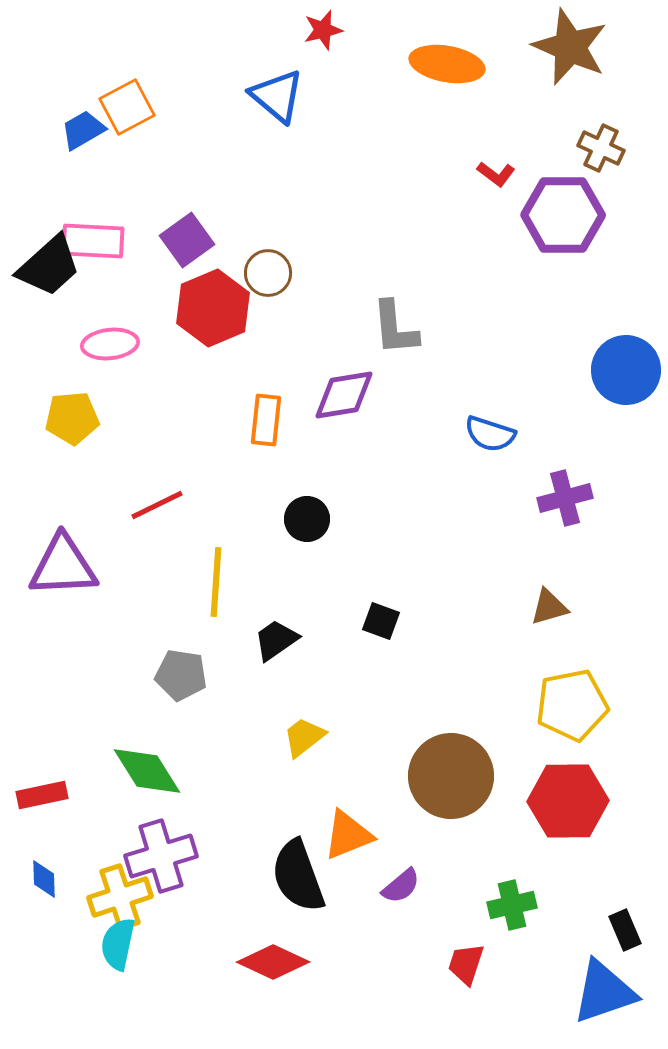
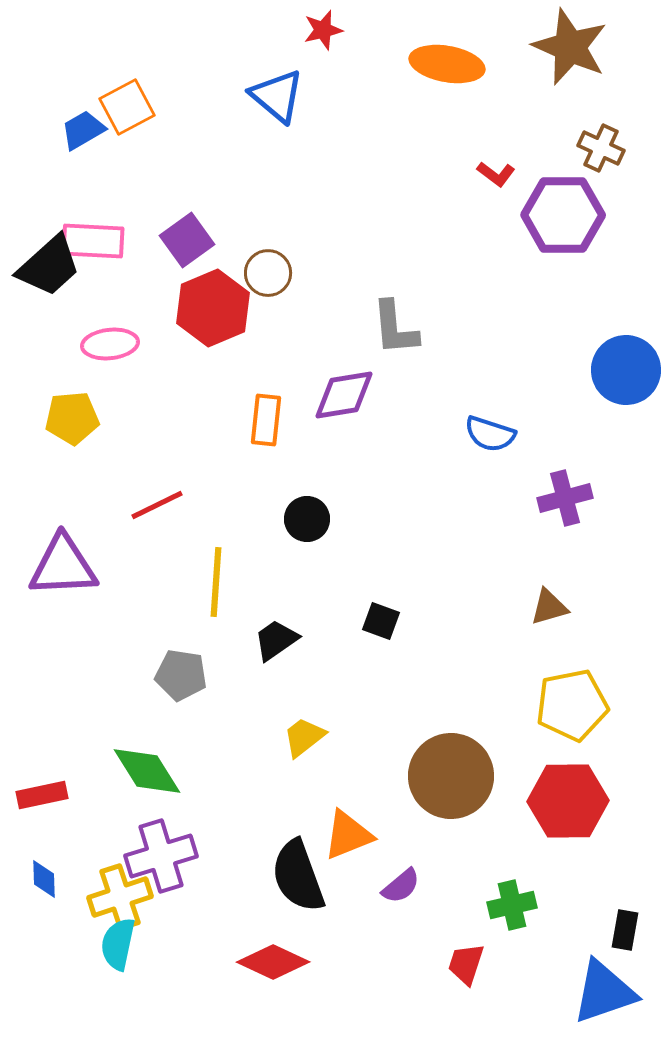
black rectangle at (625, 930): rotated 33 degrees clockwise
